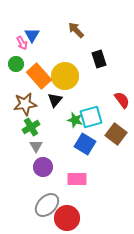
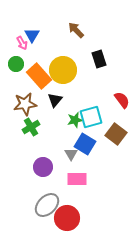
yellow circle: moved 2 px left, 6 px up
green star: rotated 28 degrees counterclockwise
gray triangle: moved 35 px right, 8 px down
